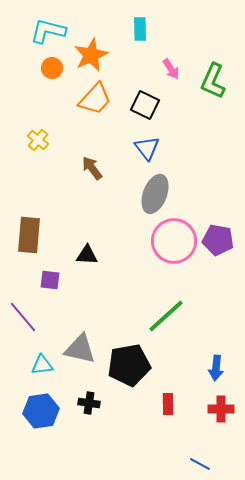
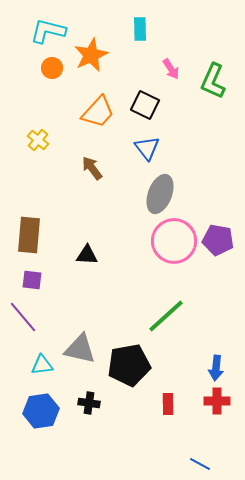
orange trapezoid: moved 3 px right, 13 px down
gray ellipse: moved 5 px right
purple square: moved 18 px left
red cross: moved 4 px left, 8 px up
